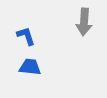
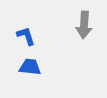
gray arrow: moved 3 px down
